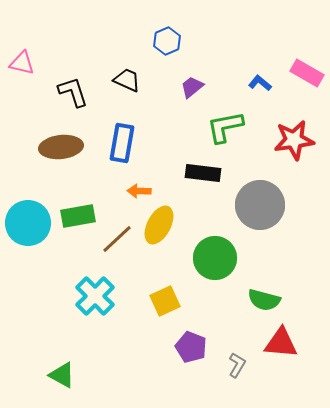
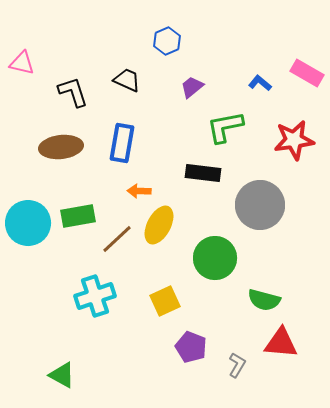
cyan cross: rotated 27 degrees clockwise
